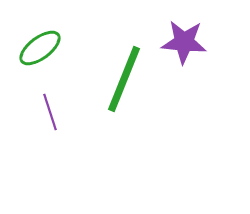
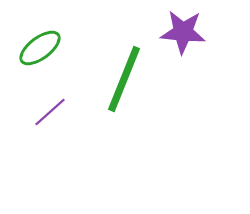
purple star: moved 1 px left, 10 px up
purple line: rotated 66 degrees clockwise
